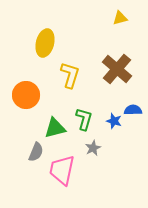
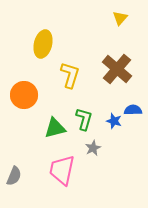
yellow triangle: rotated 35 degrees counterclockwise
yellow ellipse: moved 2 px left, 1 px down
orange circle: moved 2 px left
gray semicircle: moved 22 px left, 24 px down
